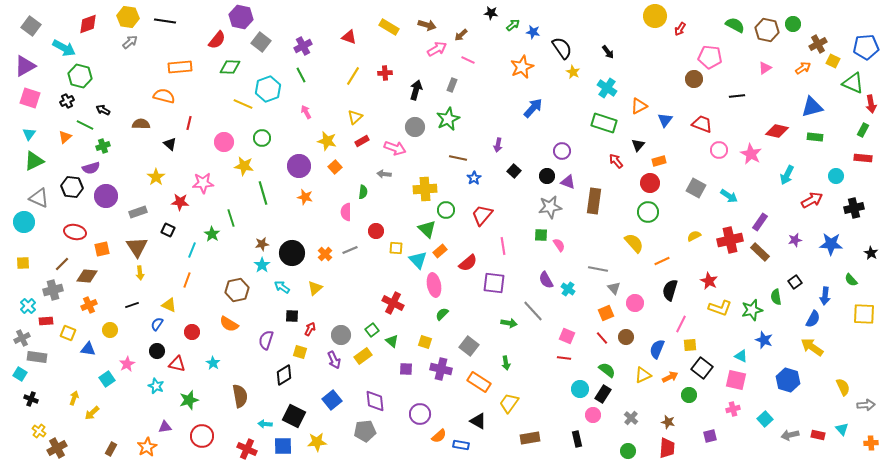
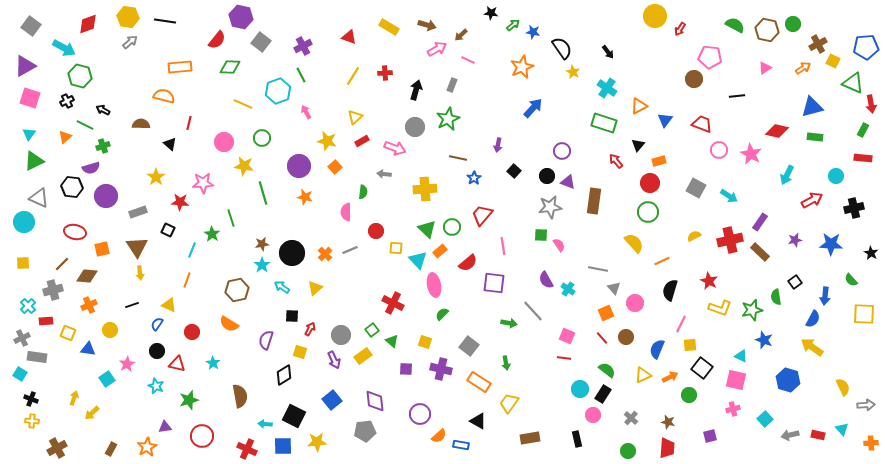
cyan hexagon at (268, 89): moved 10 px right, 2 px down
green circle at (446, 210): moved 6 px right, 17 px down
yellow cross at (39, 431): moved 7 px left, 10 px up; rotated 32 degrees counterclockwise
